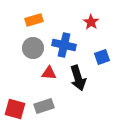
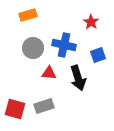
orange rectangle: moved 6 px left, 5 px up
blue square: moved 4 px left, 2 px up
